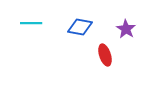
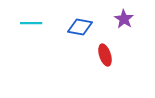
purple star: moved 2 px left, 10 px up
